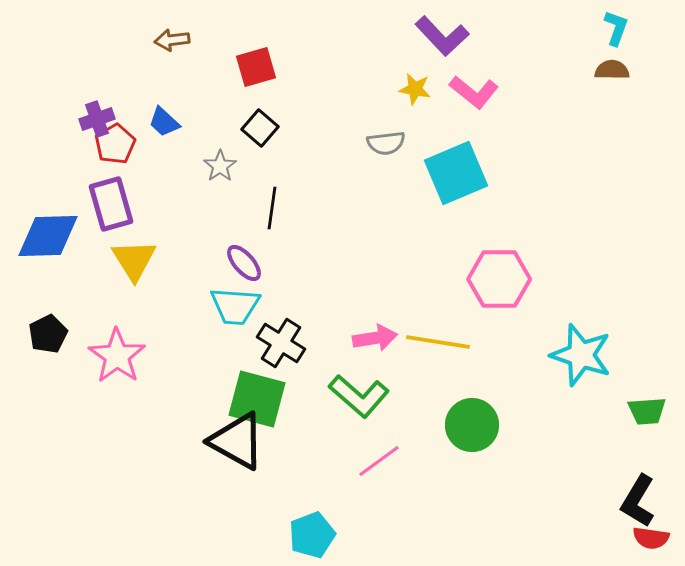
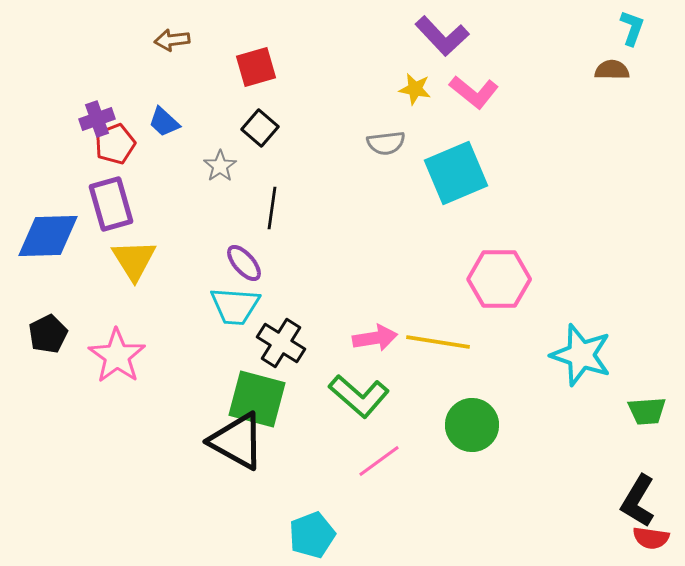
cyan L-shape: moved 16 px right
red pentagon: rotated 9 degrees clockwise
